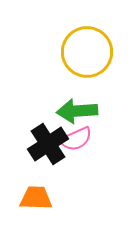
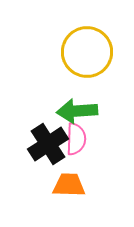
pink semicircle: rotated 64 degrees counterclockwise
orange trapezoid: moved 33 px right, 13 px up
